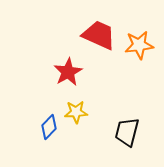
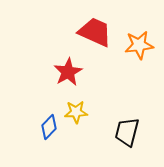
red trapezoid: moved 4 px left, 3 px up
